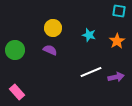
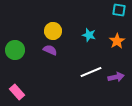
cyan square: moved 1 px up
yellow circle: moved 3 px down
